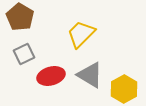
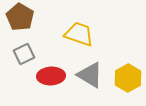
yellow trapezoid: moved 2 px left; rotated 64 degrees clockwise
red ellipse: rotated 12 degrees clockwise
yellow hexagon: moved 4 px right, 11 px up
